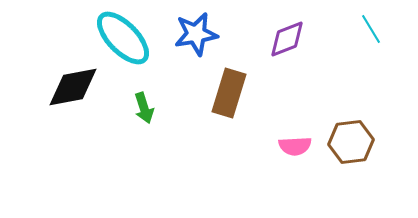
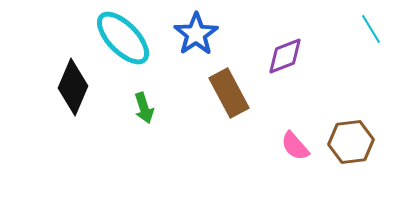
blue star: rotated 24 degrees counterclockwise
purple diamond: moved 2 px left, 17 px down
black diamond: rotated 56 degrees counterclockwise
brown rectangle: rotated 45 degrees counterclockwise
pink semicircle: rotated 52 degrees clockwise
